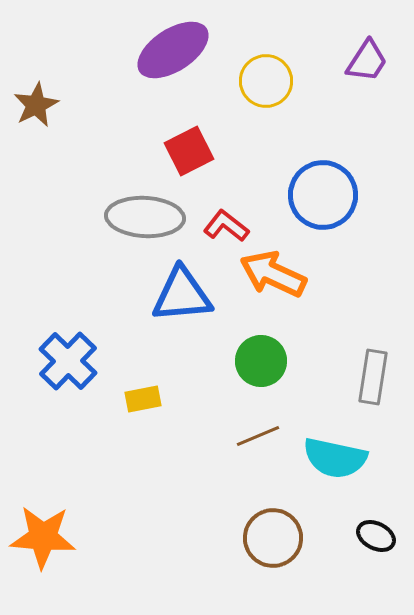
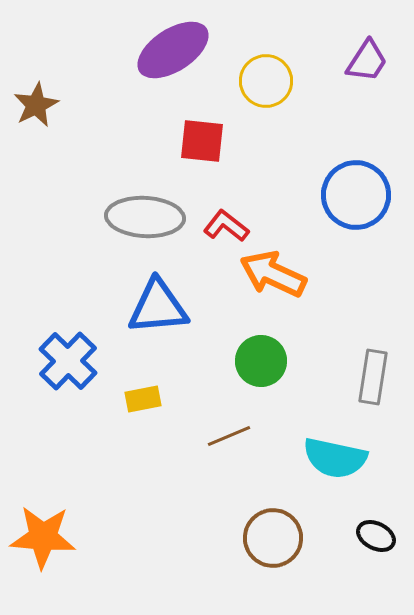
red square: moved 13 px right, 10 px up; rotated 33 degrees clockwise
blue circle: moved 33 px right
blue triangle: moved 24 px left, 12 px down
brown line: moved 29 px left
